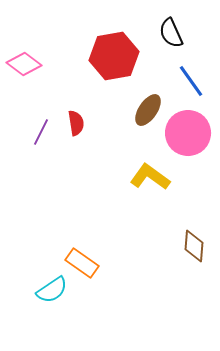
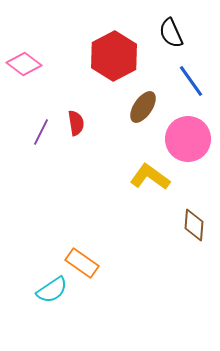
red hexagon: rotated 18 degrees counterclockwise
brown ellipse: moved 5 px left, 3 px up
pink circle: moved 6 px down
brown diamond: moved 21 px up
